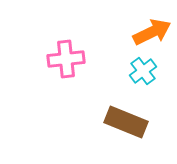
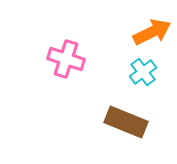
pink cross: rotated 24 degrees clockwise
cyan cross: moved 1 px down
